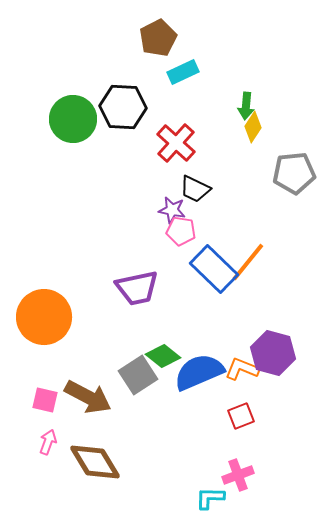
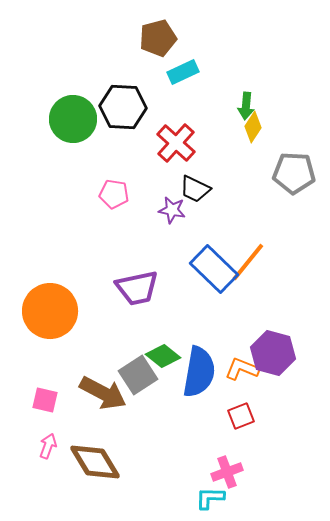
brown pentagon: rotated 12 degrees clockwise
gray pentagon: rotated 9 degrees clockwise
pink pentagon: moved 67 px left, 37 px up
orange circle: moved 6 px right, 6 px up
blue semicircle: rotated 123 degrees clockwise
brown arrow: moved 15 px right, 4 px up
pink arrow: moved 4 px down
pink cross: moved 11 px left, 3 px up
